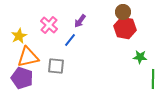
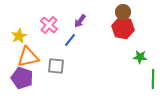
red hexagon: moved 2 px left
